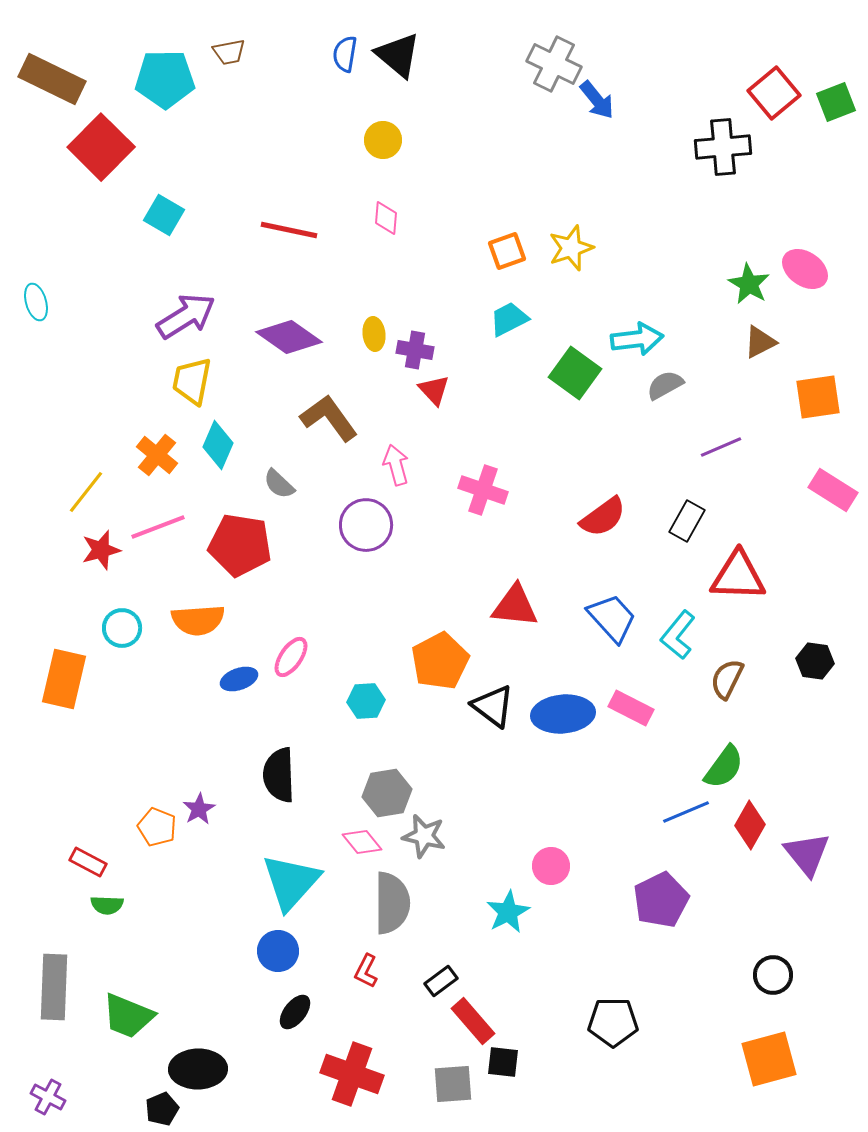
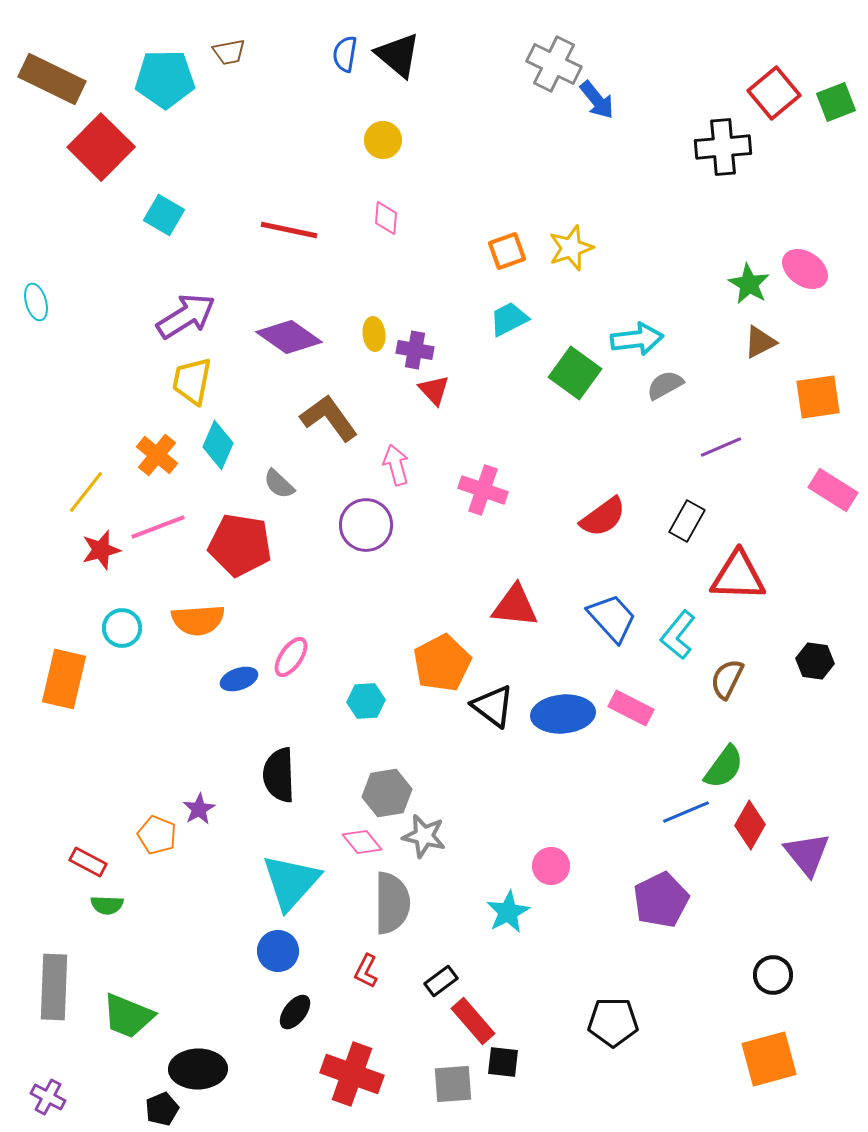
orange pentagon at (440, 661): moved 2 px right, 2 px down
orange pentagon at (157, 827): moved 8 px down
